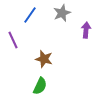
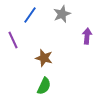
gray star: moved 1 px down
purple arrow: moved 1 px right, 6 px down
brown star: moved 1 px up
green semicircle: moved 4 px right
